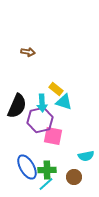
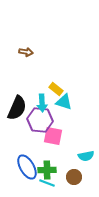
brown arrow: moved 2 px left
black semicircle: moved 2 px down
purple hexagon: rotated 20 degrees clockwise
cyan line: moved 1 px right, 1 px up; rotated 63 degrees clockwise
